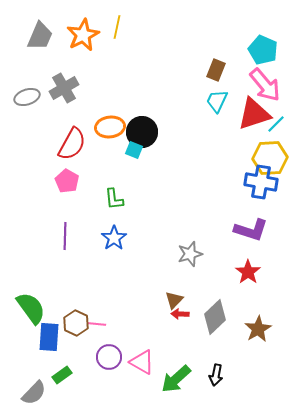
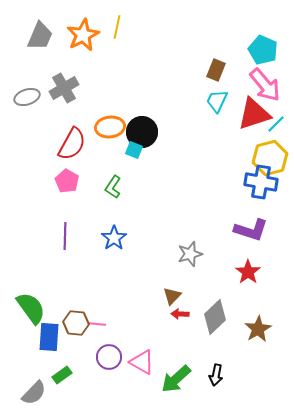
yellow hexagon: rotated 12 degrees counterclockwise
green L-shape: moved 1 px left, 12 px up; rotated 40 degrees clockwise
brown triangle: moved 2 px left, 4 px up
brown hexagon: rotated 20 degrees counterclockwise
